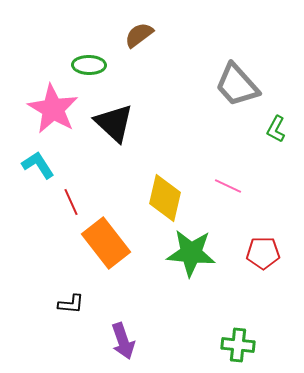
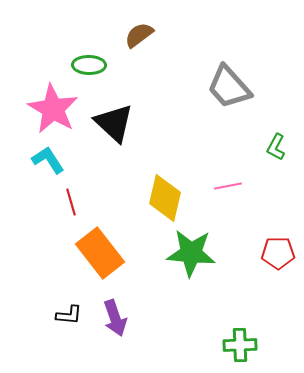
gray trapezoid: moved 8 px left, 2 px down
green L-shape: moved 18 px down
cyan L-shape: moved 10 px right, 5 px up
pink line: rotated 36 degrees counterclockwise
red line: rotated 8 degrees clockwise
orange rectangle: moved 6 px left, 10 px down
red pentagon: moved 15 px right
black L-shape: moved 2 px left, 11 px down
purple arrow: moved 8 px left, 23 px up
green cross: moved 2 px right; rotated 8 degrees counterclockwise
